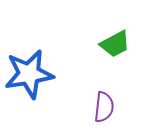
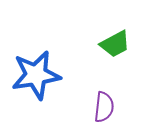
blue star: moved 7 px right, 1 px down
